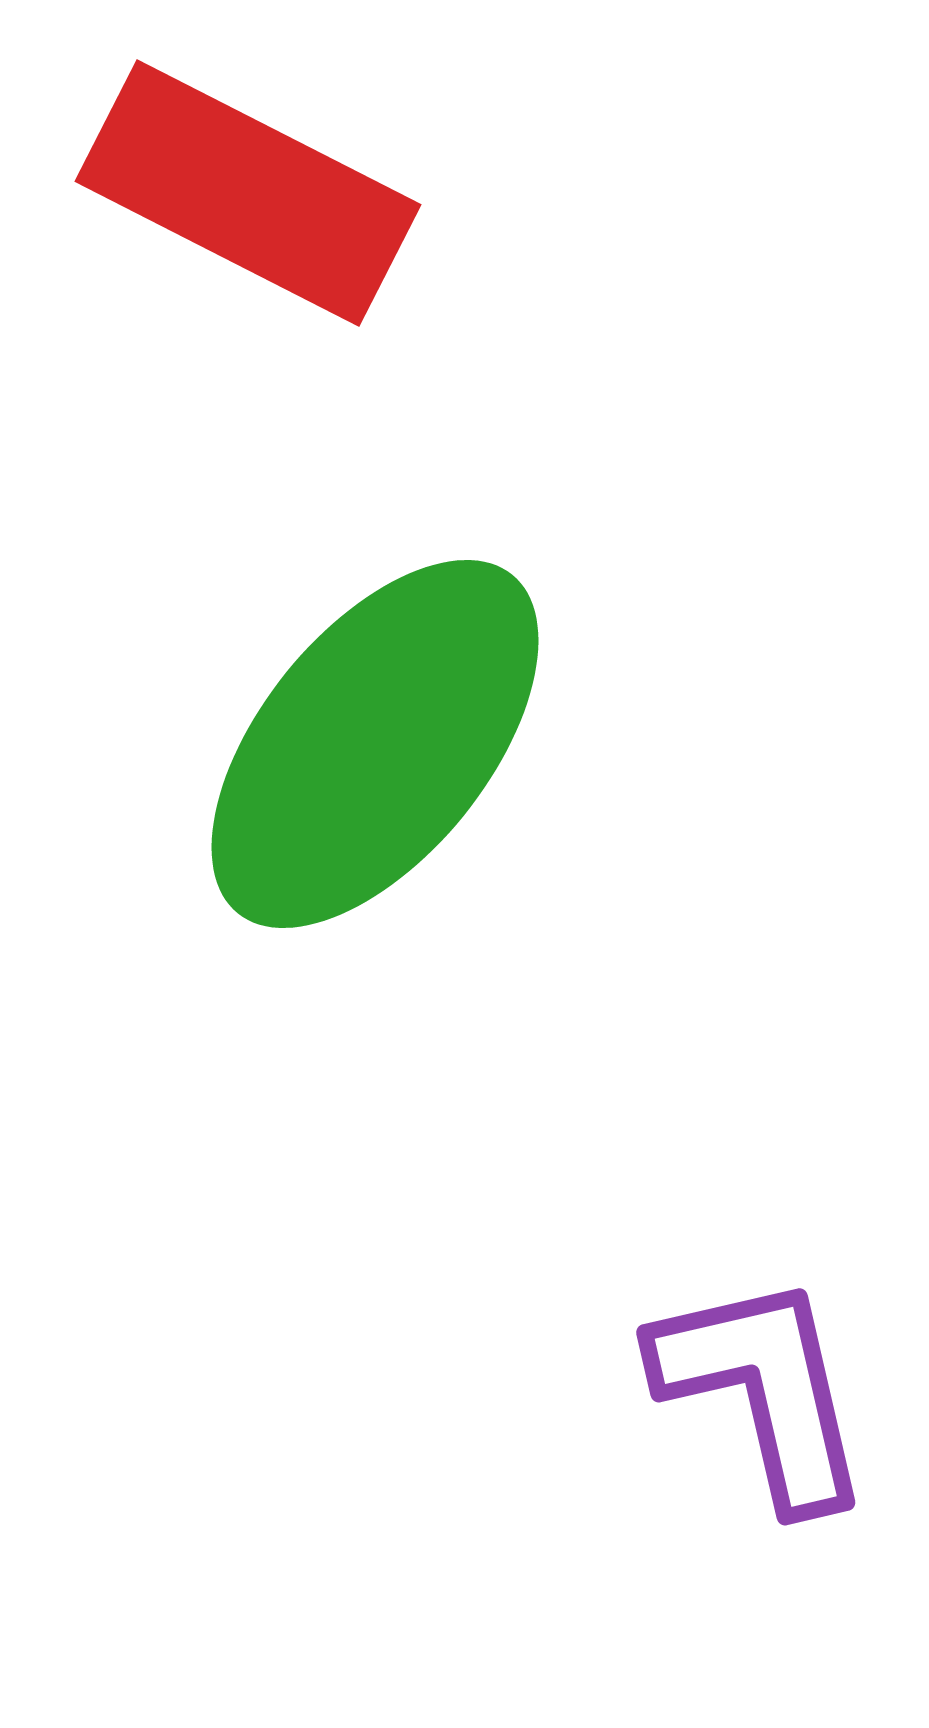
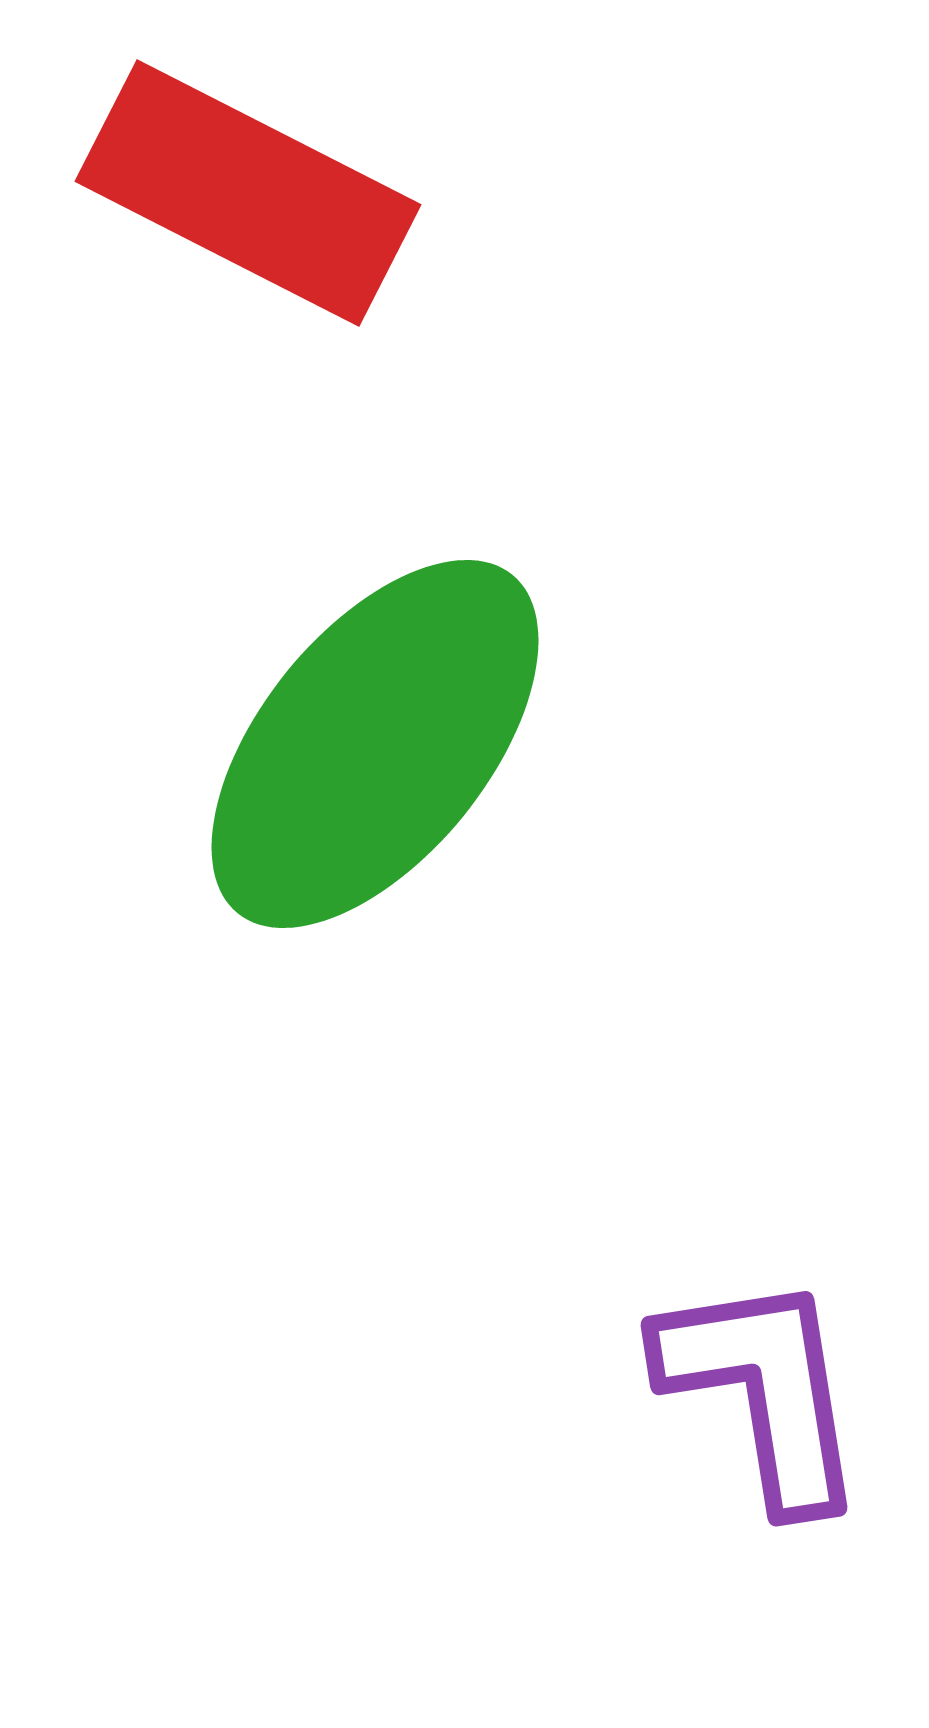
purple L-shape: rotated 4 degrees clockwise
